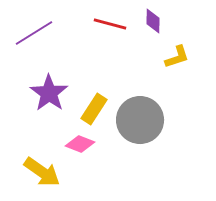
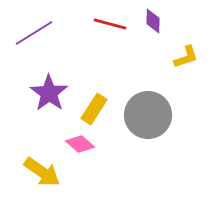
yellow L-shape: moved 9 px right
gray circle: moved 8 px right, 5 px up
pink diamond: rotated 20 degrees clockwise
